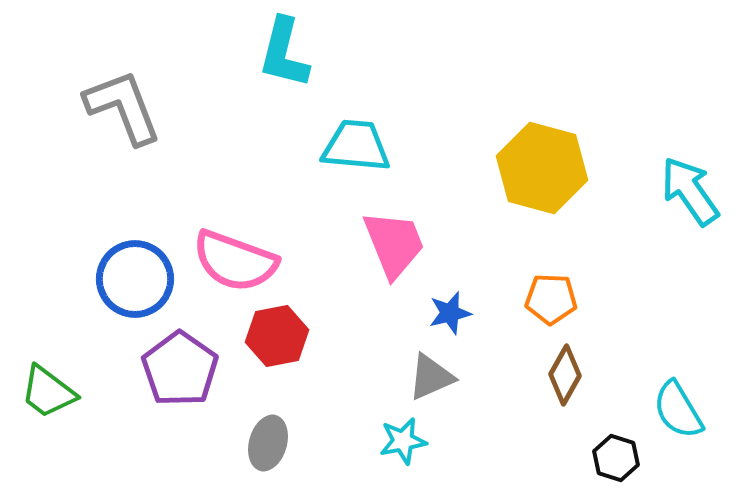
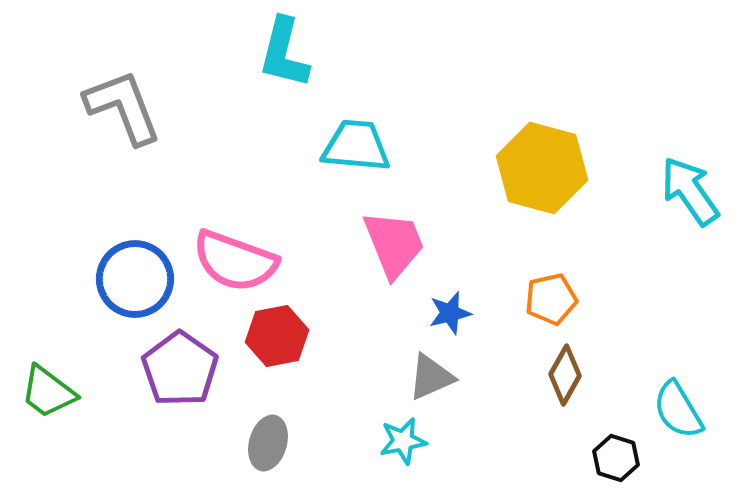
orange pentagon: rotated 15 degrees counterclockwise
